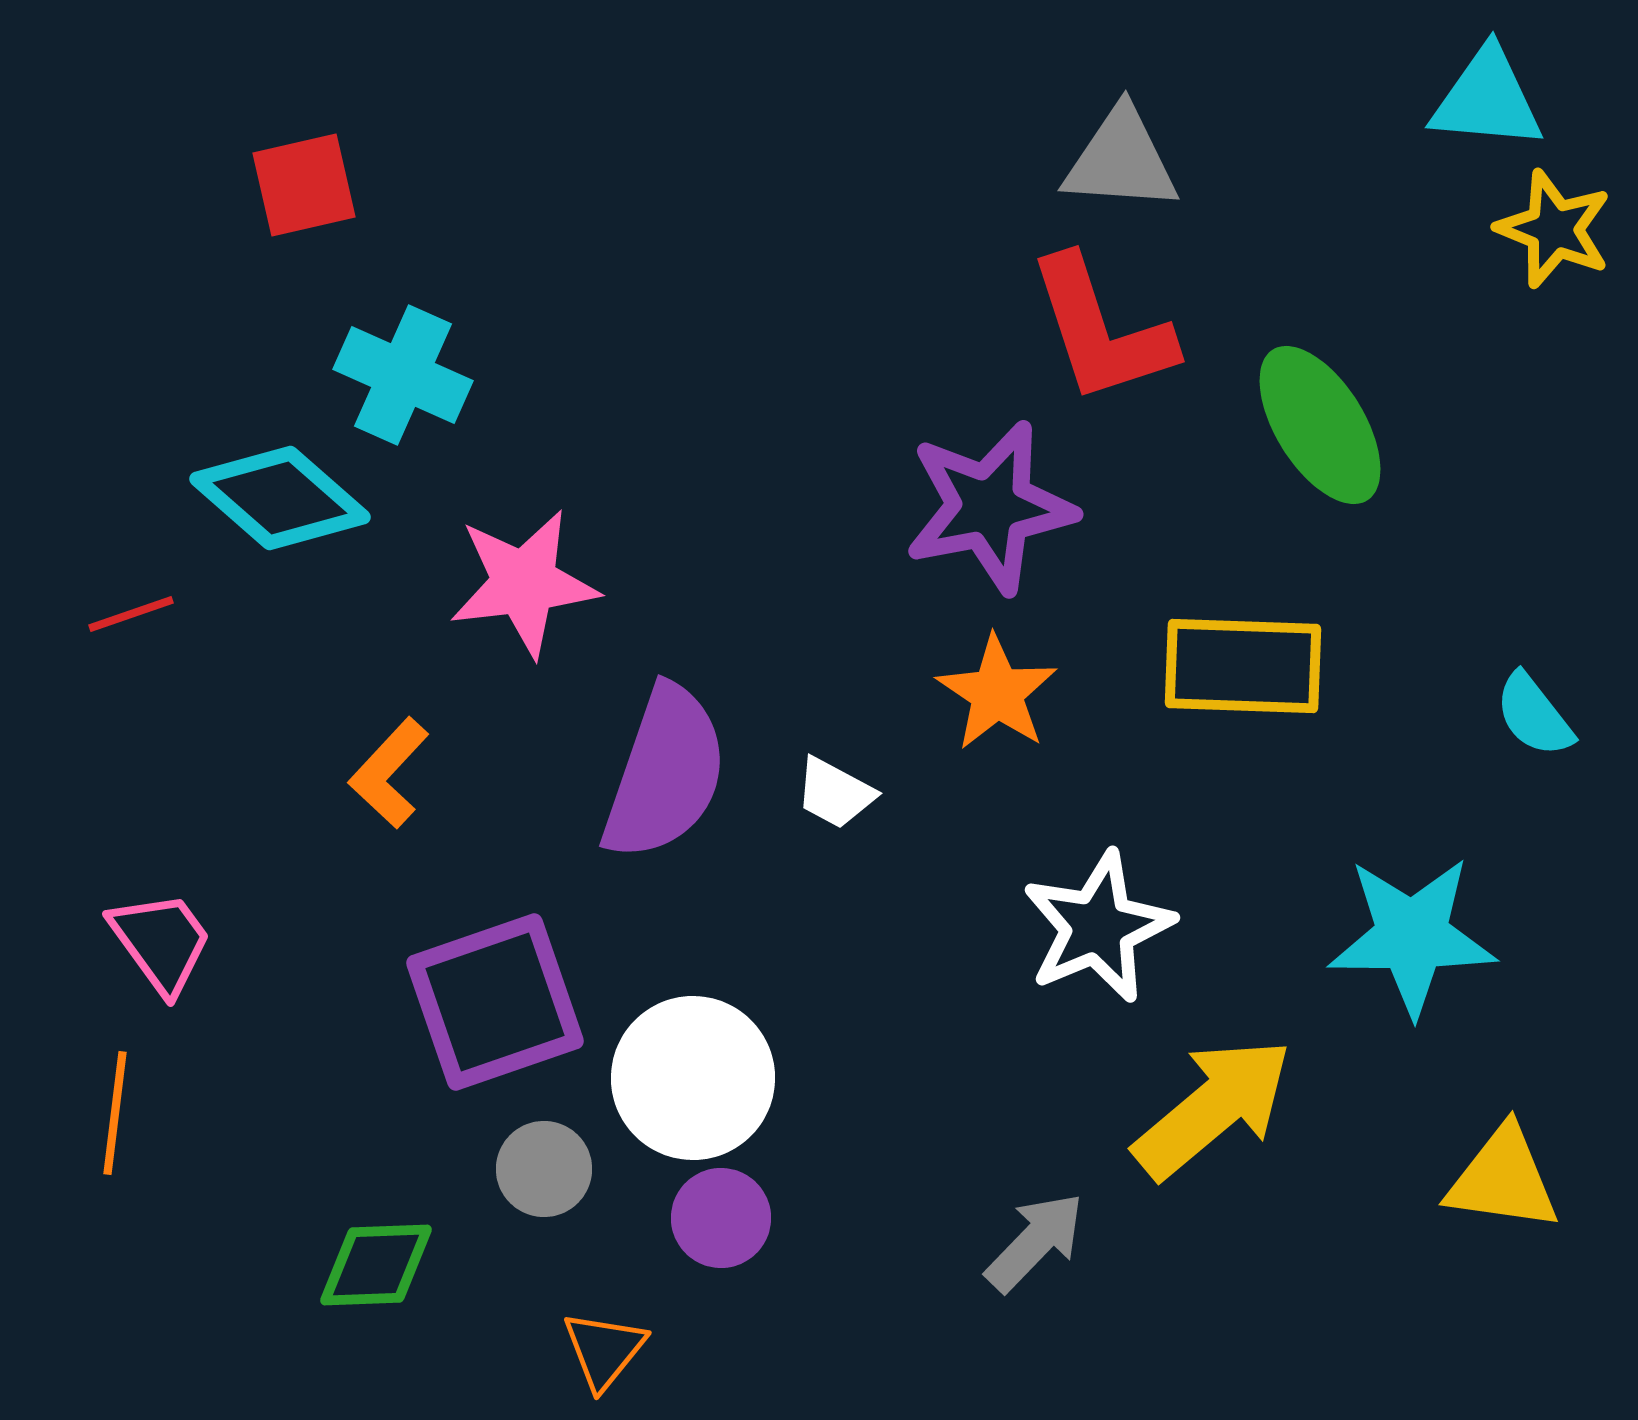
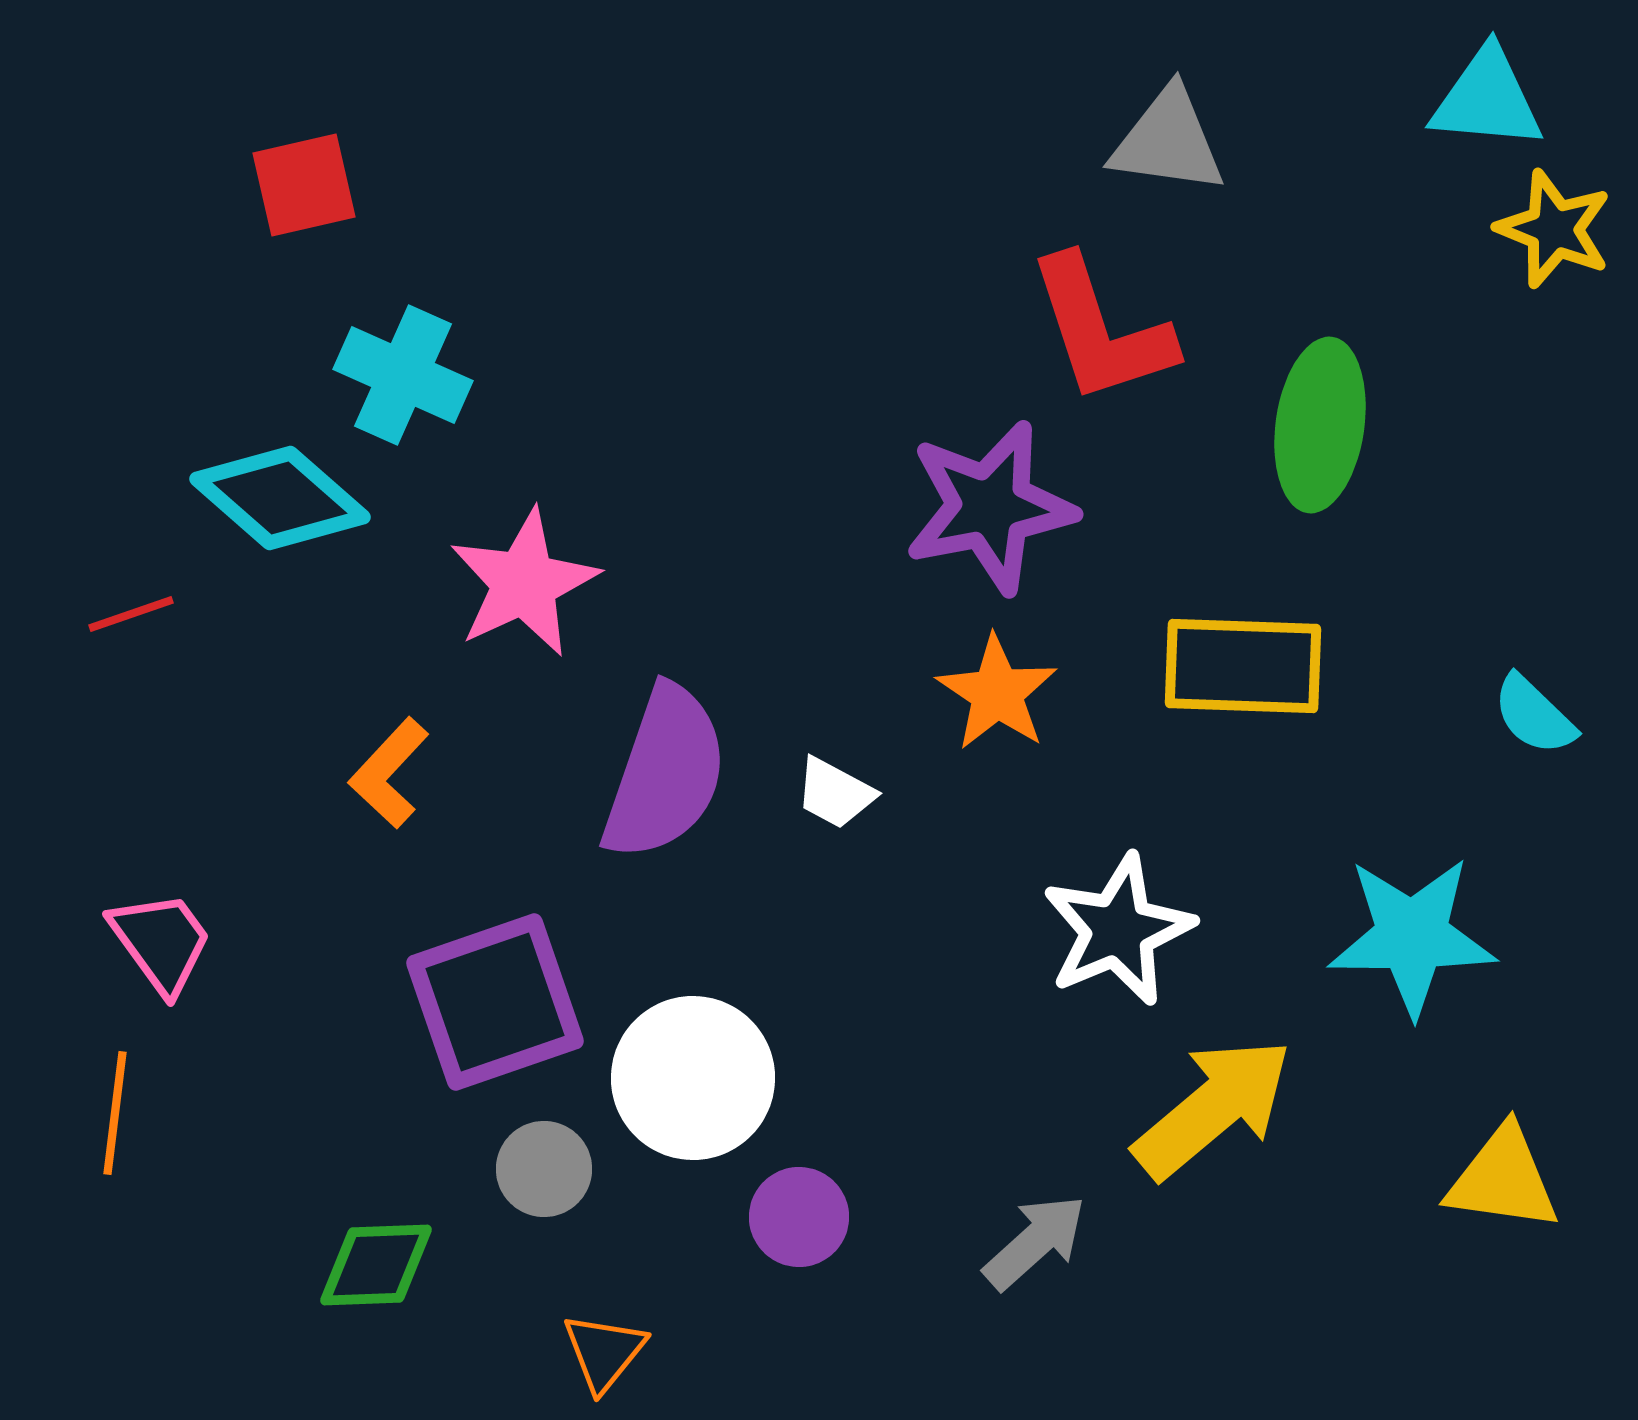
gray triangle: moved 47 px right, 19 px up; rotated 4 degrees clockwise
green ellipse: rotated 40 degrees clockwise
pink star: rotated 18 degrees counterclockwise
cyan semicircle: rotated 8 degrees counterclockwise
white star: moved 20 px right, 3 px down
purple circle: moved 78 px right, 1 px up
gray arrow: rotated 4 degrees clockwise
orange triangle: moved 2 px down
